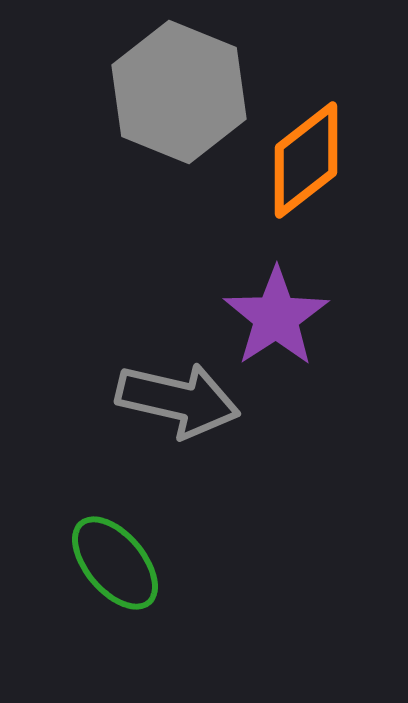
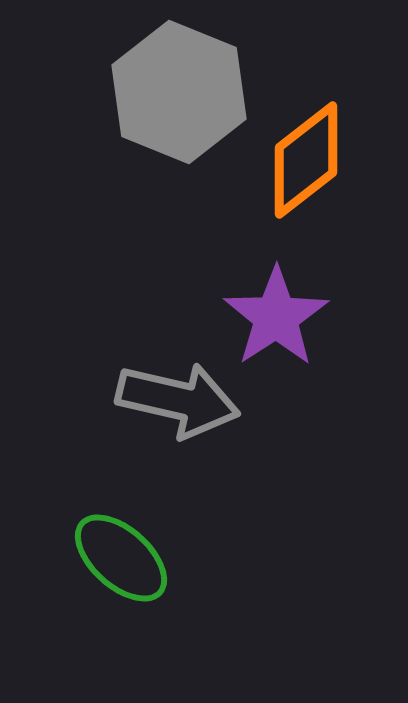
green ellipse: moved 6 px right, 5 px up; rotated 8 degrees counterclockwise
